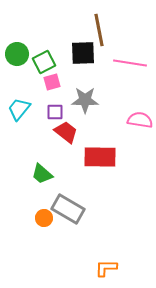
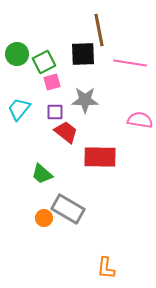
black square: moved 1 px down
orange L-shape: rotated 85 degrees counterclockwise
